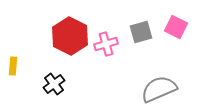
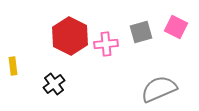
pink cross: rotated 10 degrees clockwise
yellow rectangle: rotated 12 degrees counterclockwise
